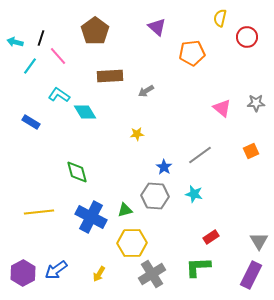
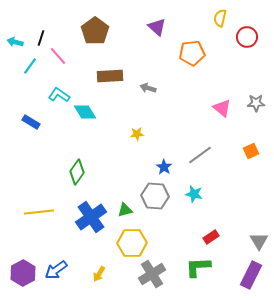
gray arrow: moved 2 px right, 3 px up; rotated 49 degrees clockwise
green diamond: rotated 50 degrees clockwise
blue cross: rotated 28 degrees clockwise
